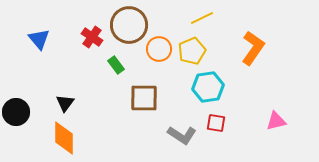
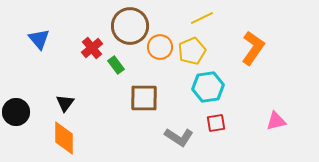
brown circle: moved 1 px right, 1 px down
red cross: moved 11 px down; rotated 15 degrees clockwise
orange circle: moved 1 px right, 2 px up
red square: rotated 18 degrees counterclockwise
gray L-shape: moved 3 px left, 2 px down
